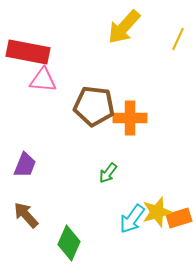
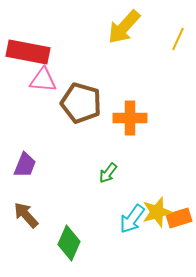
brown pentagon: moved 13 px left, 3 px up; rotated 9 degrees clockwise
